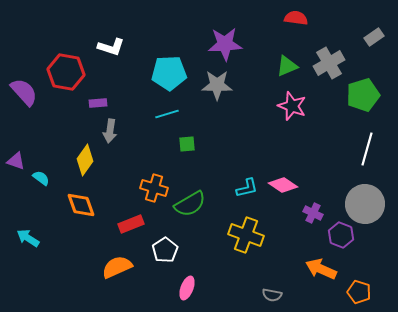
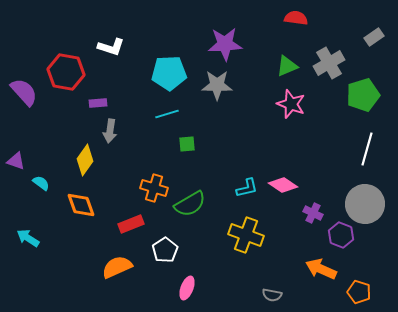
pink star: moved 1 px left, 2 px up
cyan semicircle: moved 5 px down
